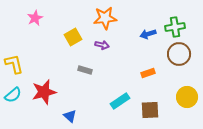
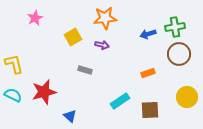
cyan semicircle: rotated 114 degrees counterclockwise
